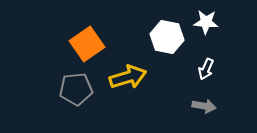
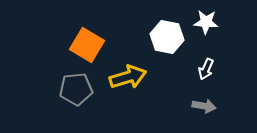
orange square: moved 1 px down; rotated 24 degrees counterclockwise
